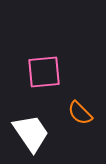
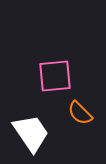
pink square: moved 11 px right, 4 px down
